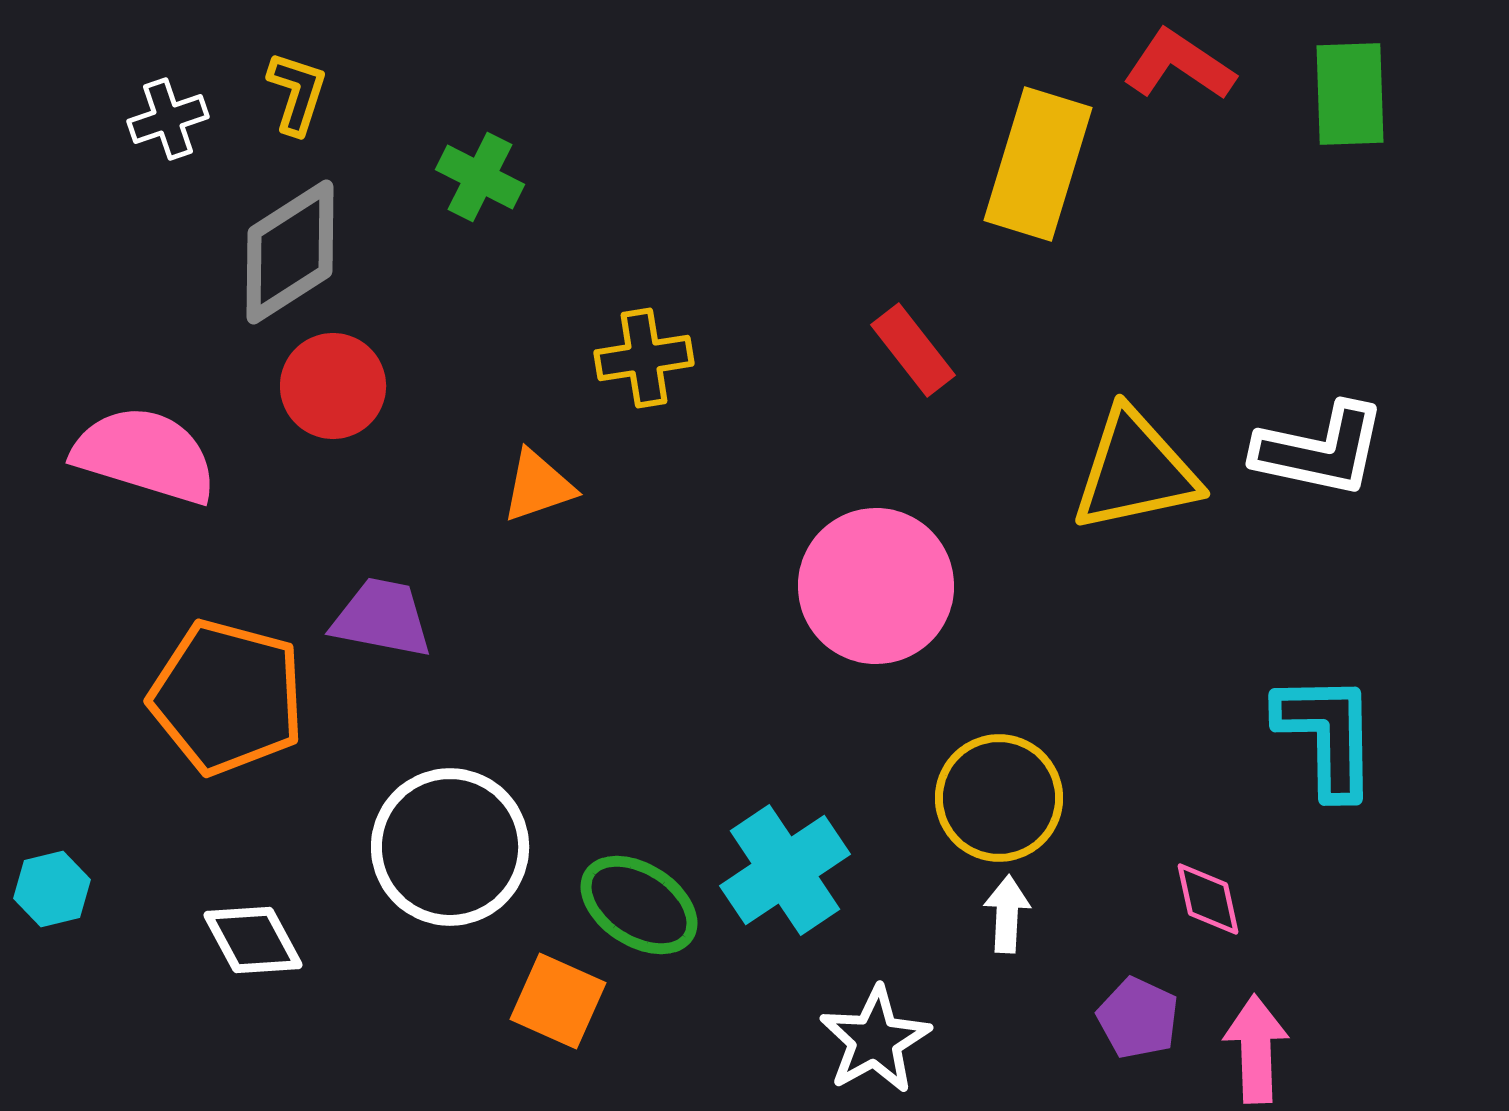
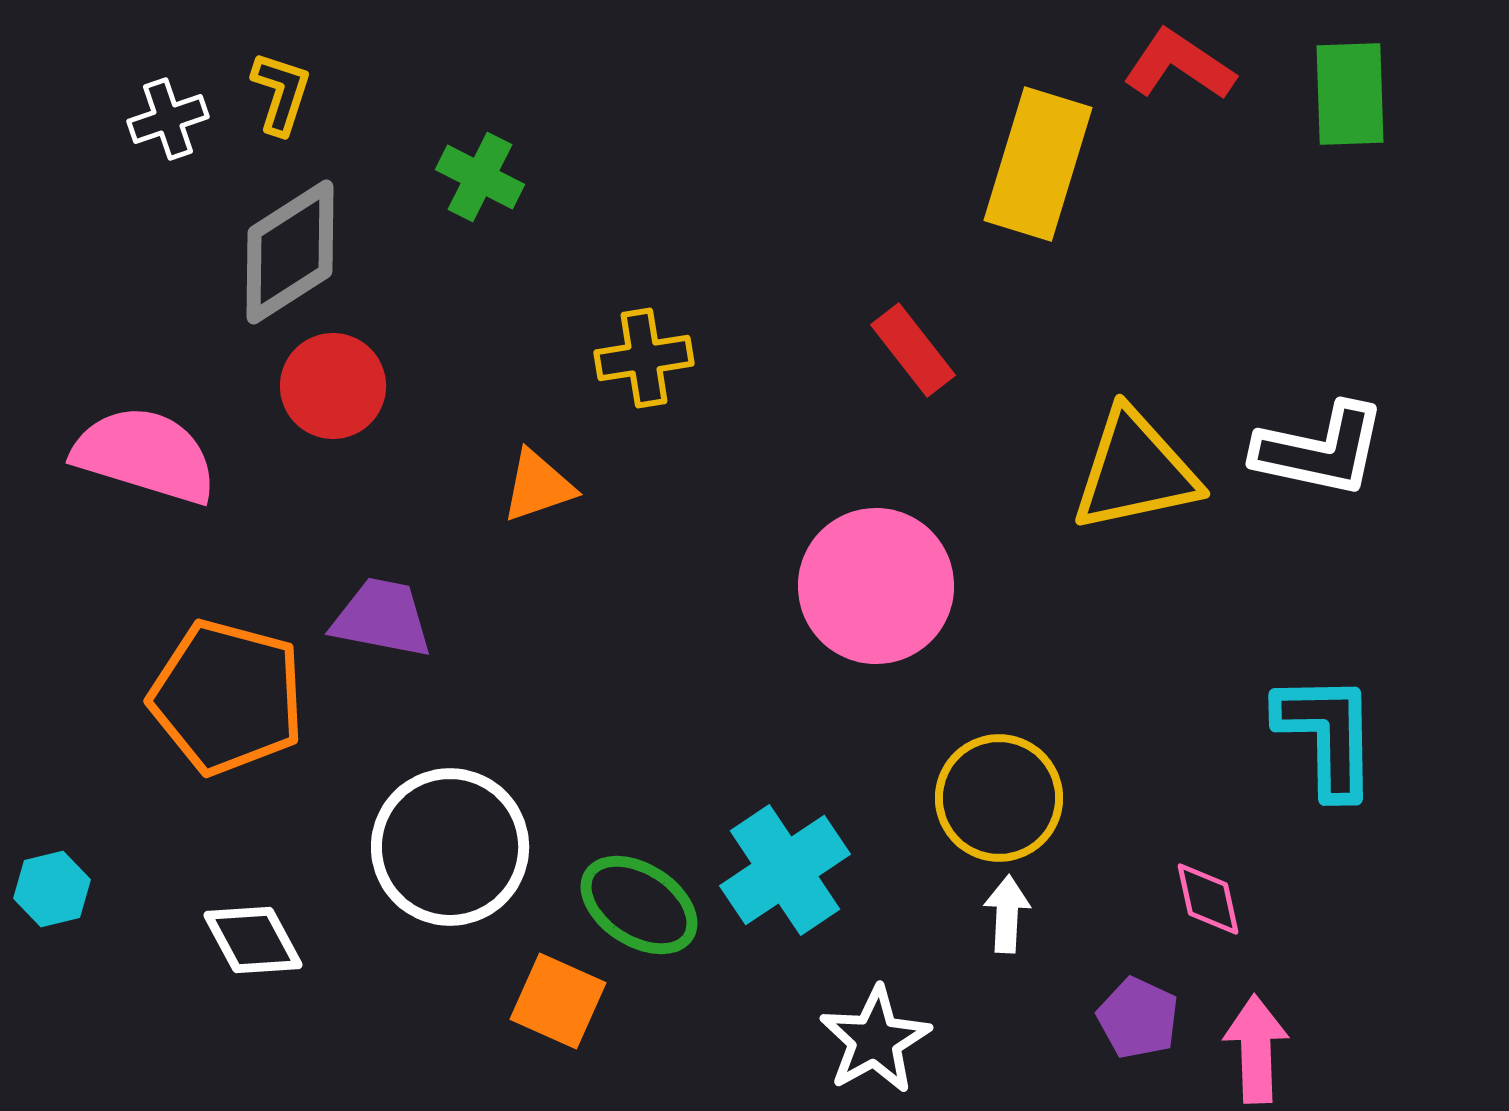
yellow L-shape: moved 16 px left
